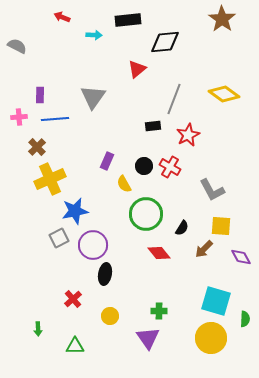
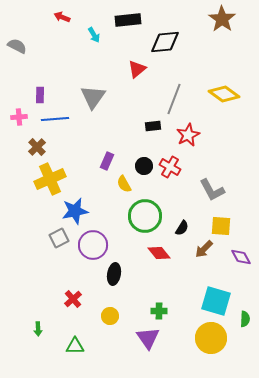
cyan arrow at (94, 35): rotated 56 degrees clockwise
green circle at (146, 214): moved 1 px left, 2 px down
black ellipse at (105, 274): moved 9 px right
